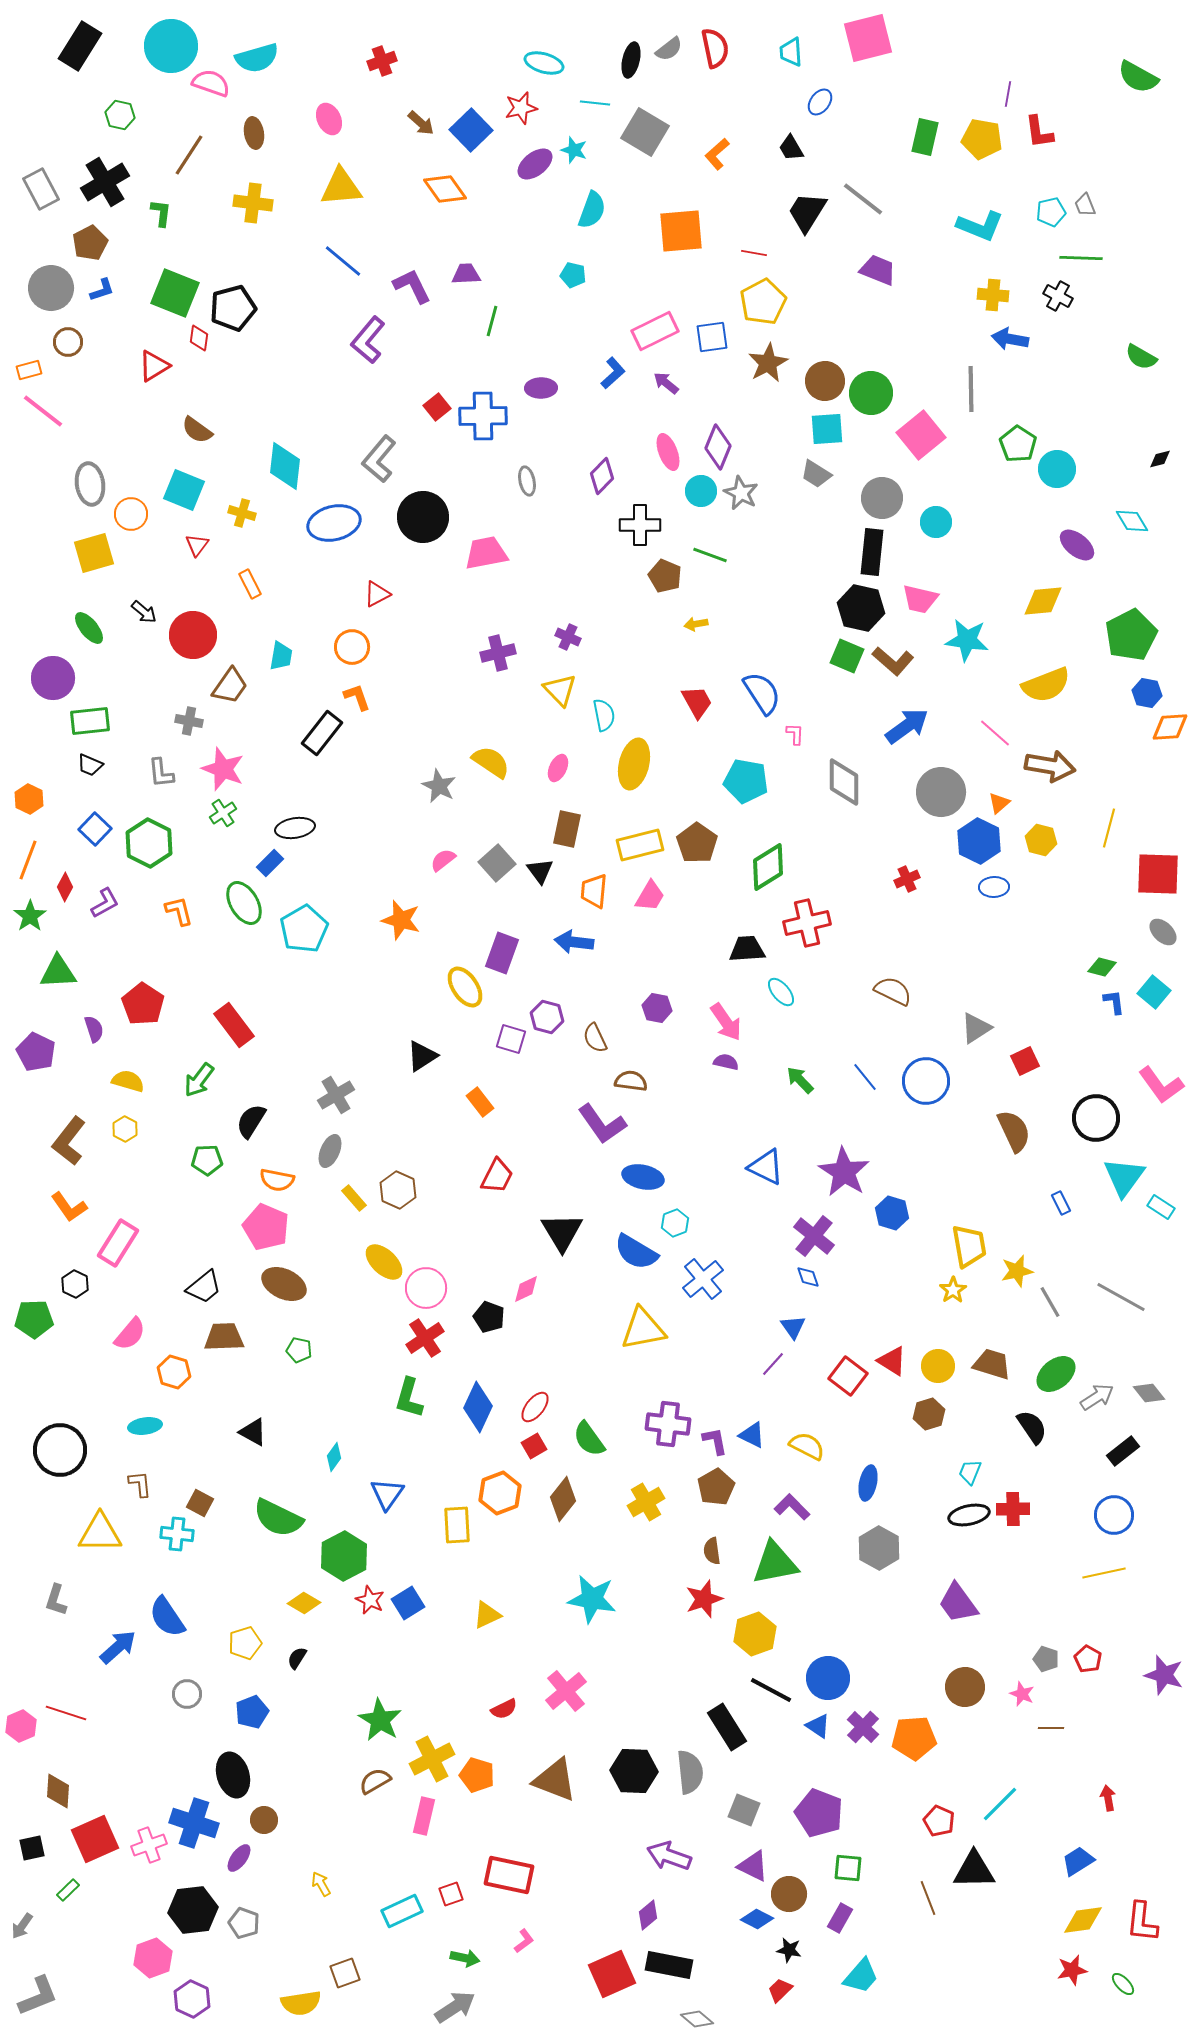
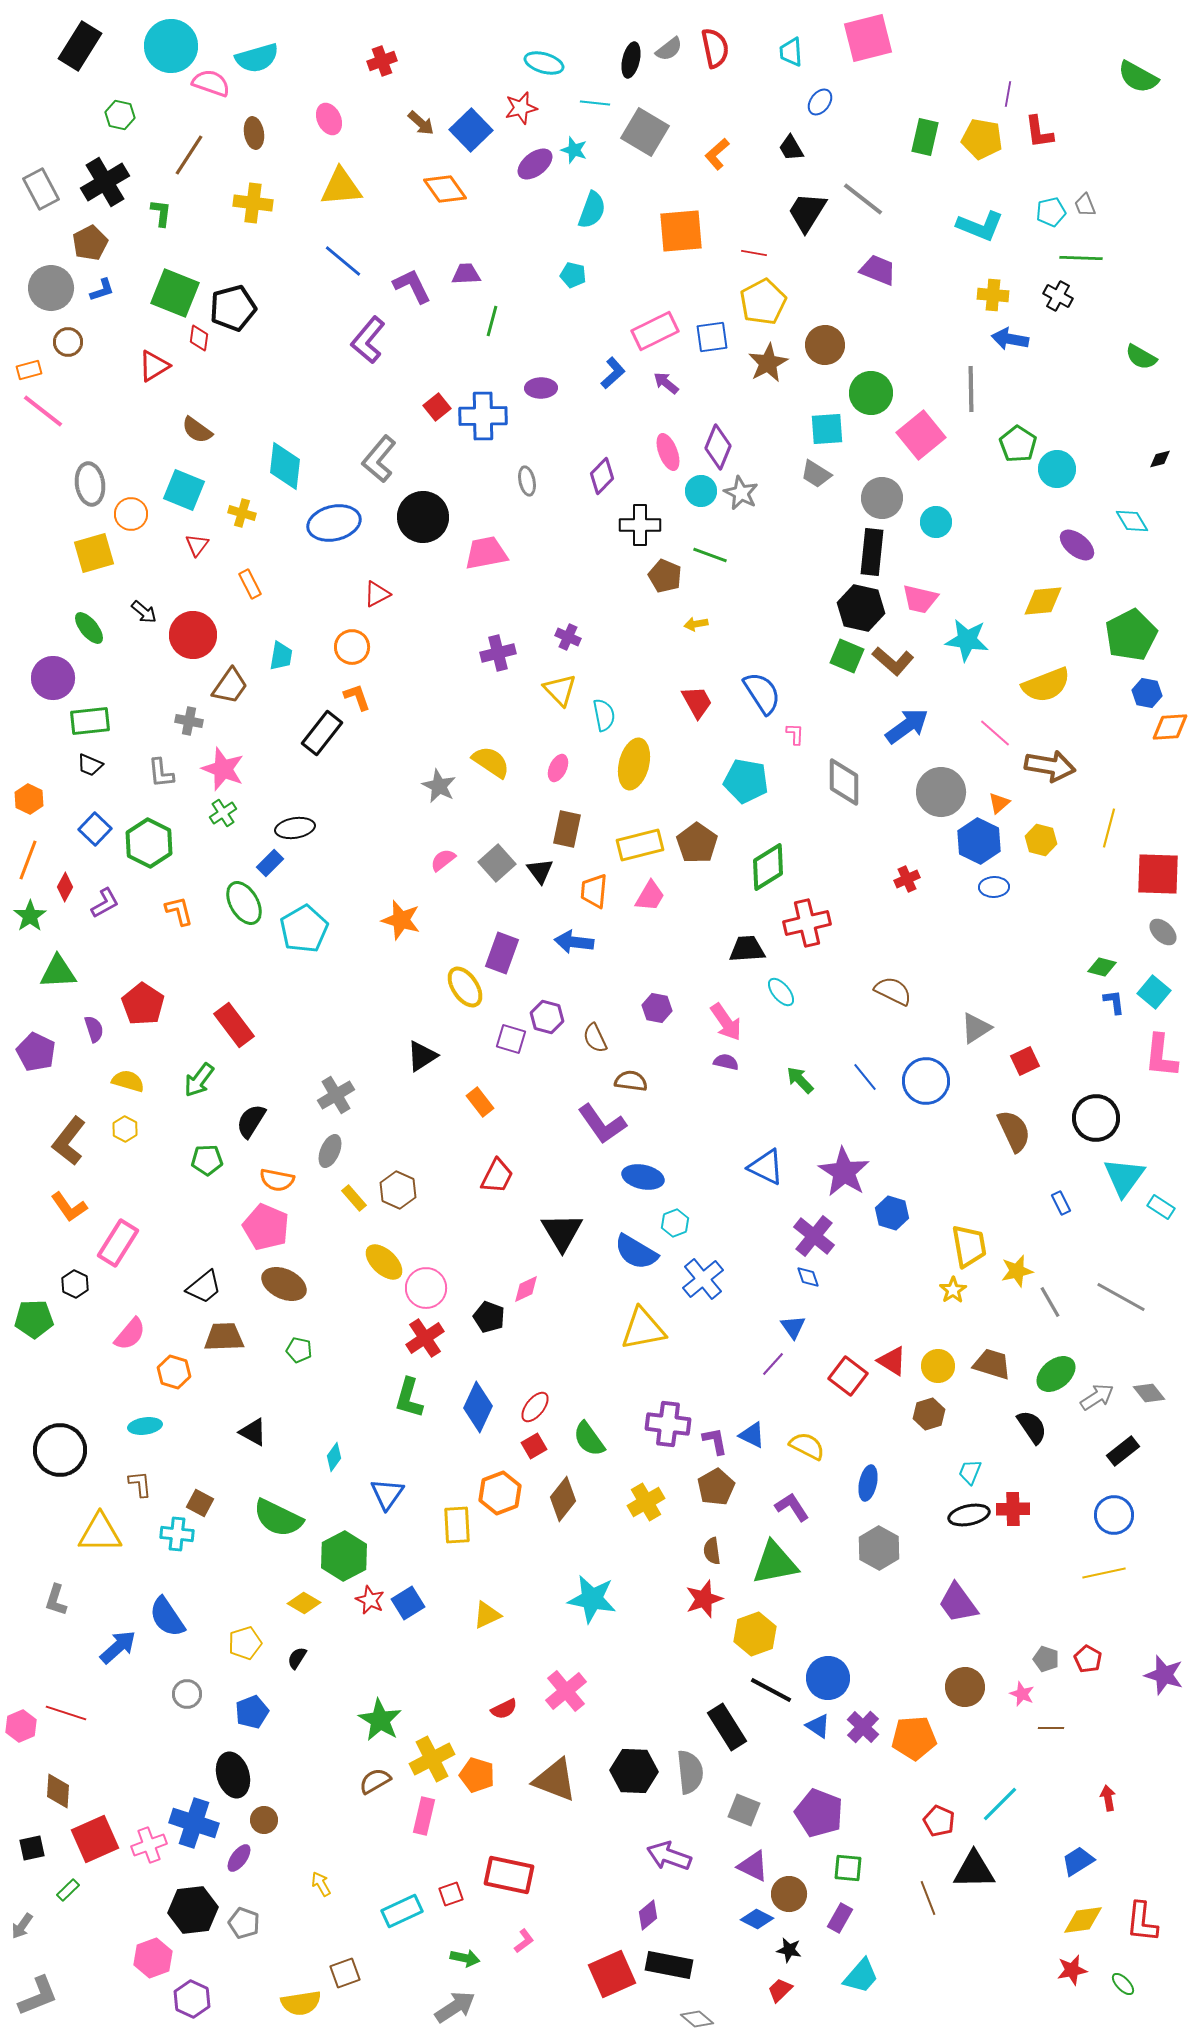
brown circle at (825, 381): moved 36 px up
pink L-shape at (1161, 1085): moved 29 px up; rotated 42 degrees clockwise
purple L-shape at (792, 1507): rotated 12 degrees clockwise
